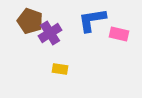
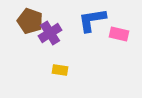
yellow rectangle: moved 1 px down
